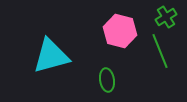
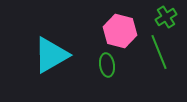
green line: moved 1 px left, 1 px down
cyan triangle: moved 1 px up; rotated 15 degrees counterclockwise
green ellipse: moved 15 px up
